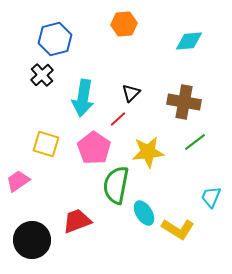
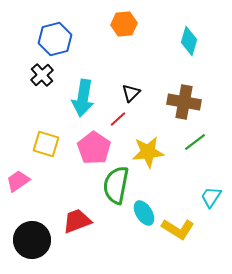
cyan diamond: rotated 68 degrees counterclockwise
cyan trapezoid: rotated 10 degrees clockwise
